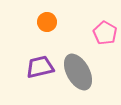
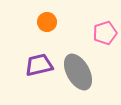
pink pentagon: rotated 25 degrees clockwise
purple trapezoid: moved 1 px left, 2 px up
